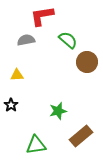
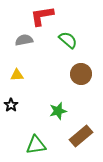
gray semicircle: moved 2 px left
brown circle: moved 6 px left, 12 px down
